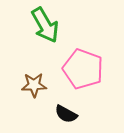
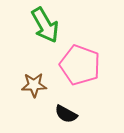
pink pentagon: moved 3 px left, 4 px up
